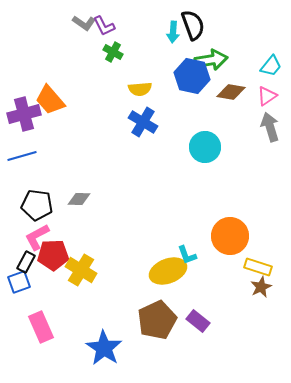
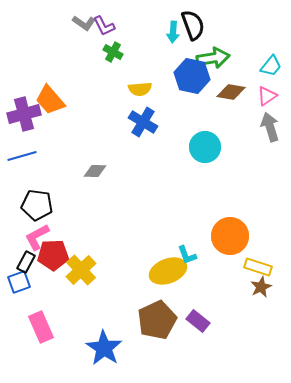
green arrow: moved 2 px right, 2 px up
gray diamond: moved 16 px right, 28 px up
yellow cross: rotated 16 degrees clockwise
